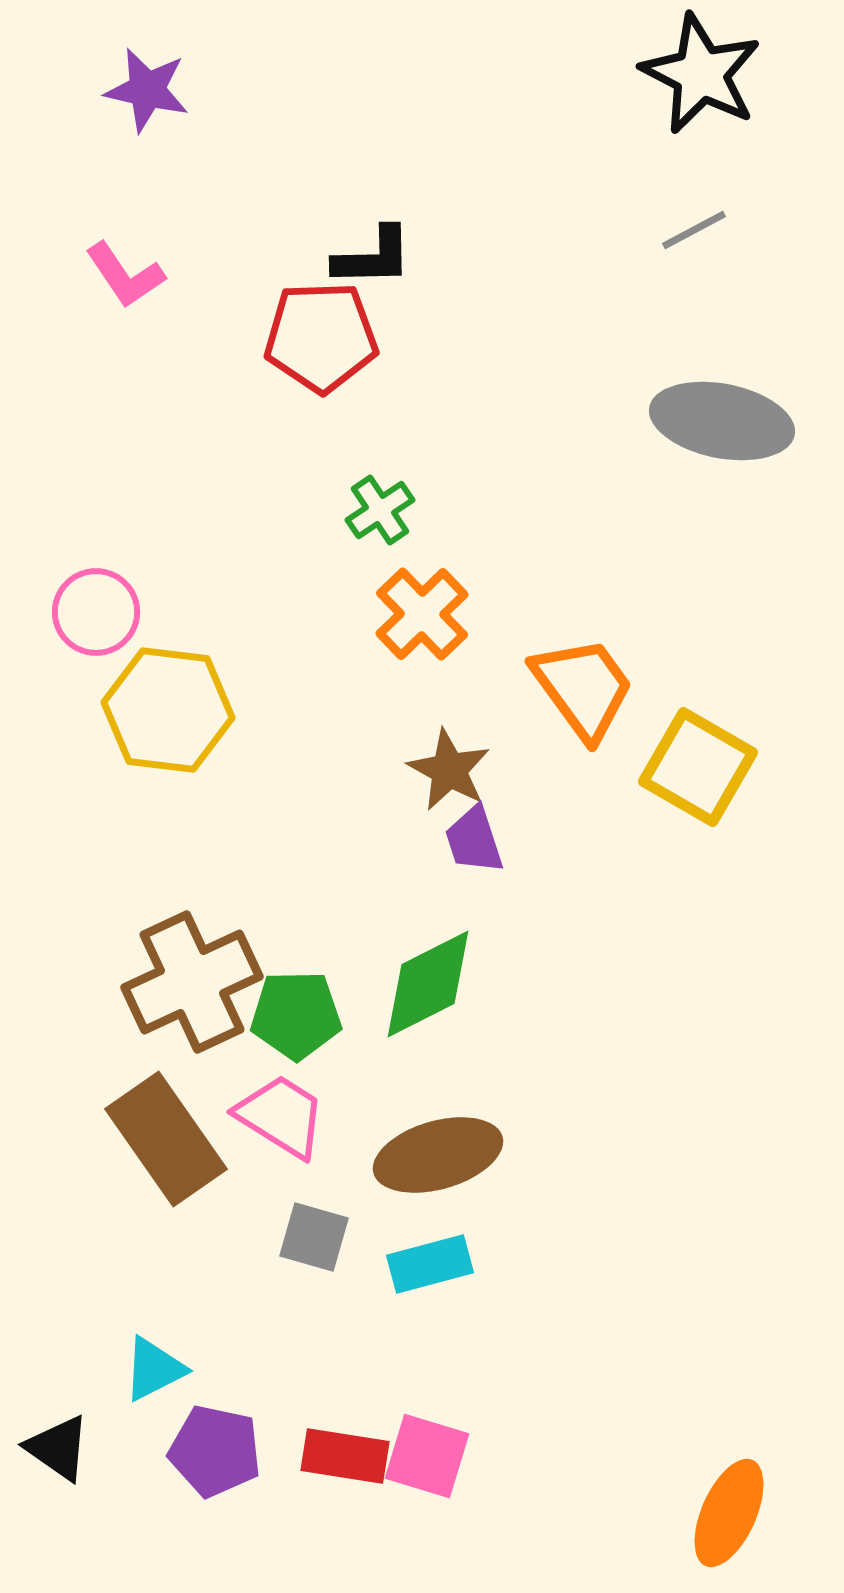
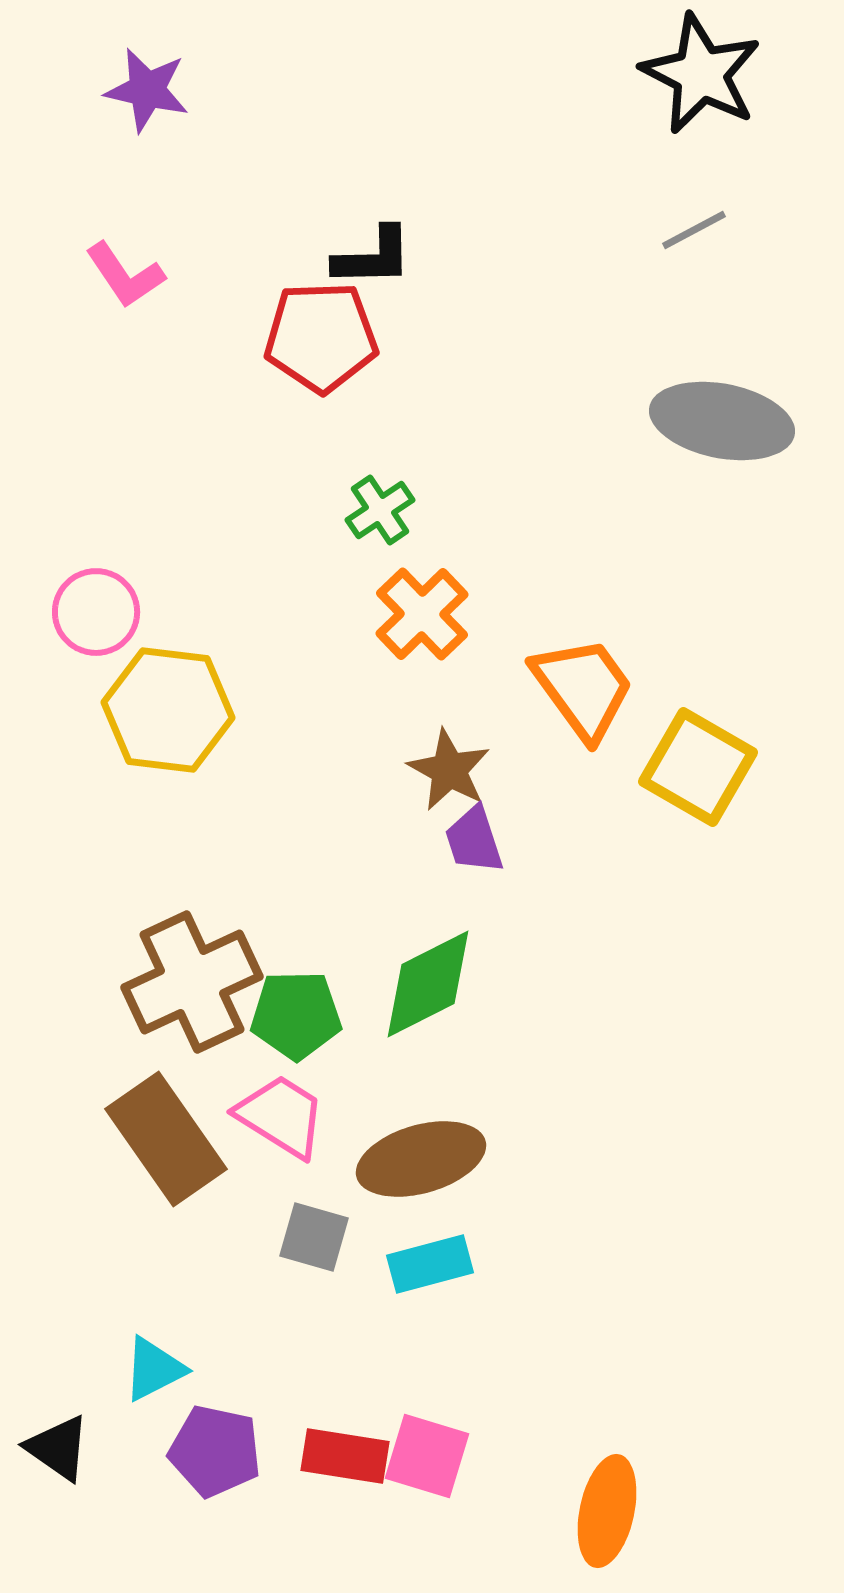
brown ellipse: moved 17 px left, 4 px down
orange ellipse: moved 122 px left, 2 px up; rotated 12 degrees counterclockwise
